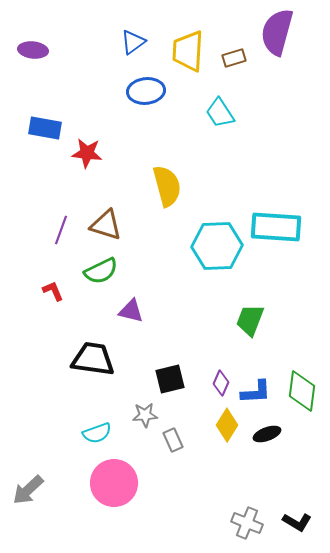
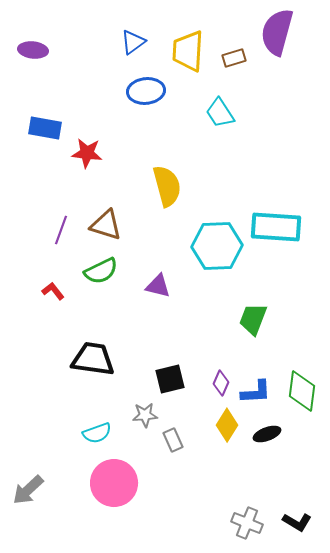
red L-shape: rotated 15 degrees counterclockwise
purple triangle: moved 27 px right, 25 px up
green trapezoid: moved 3 px right, 1 px up
